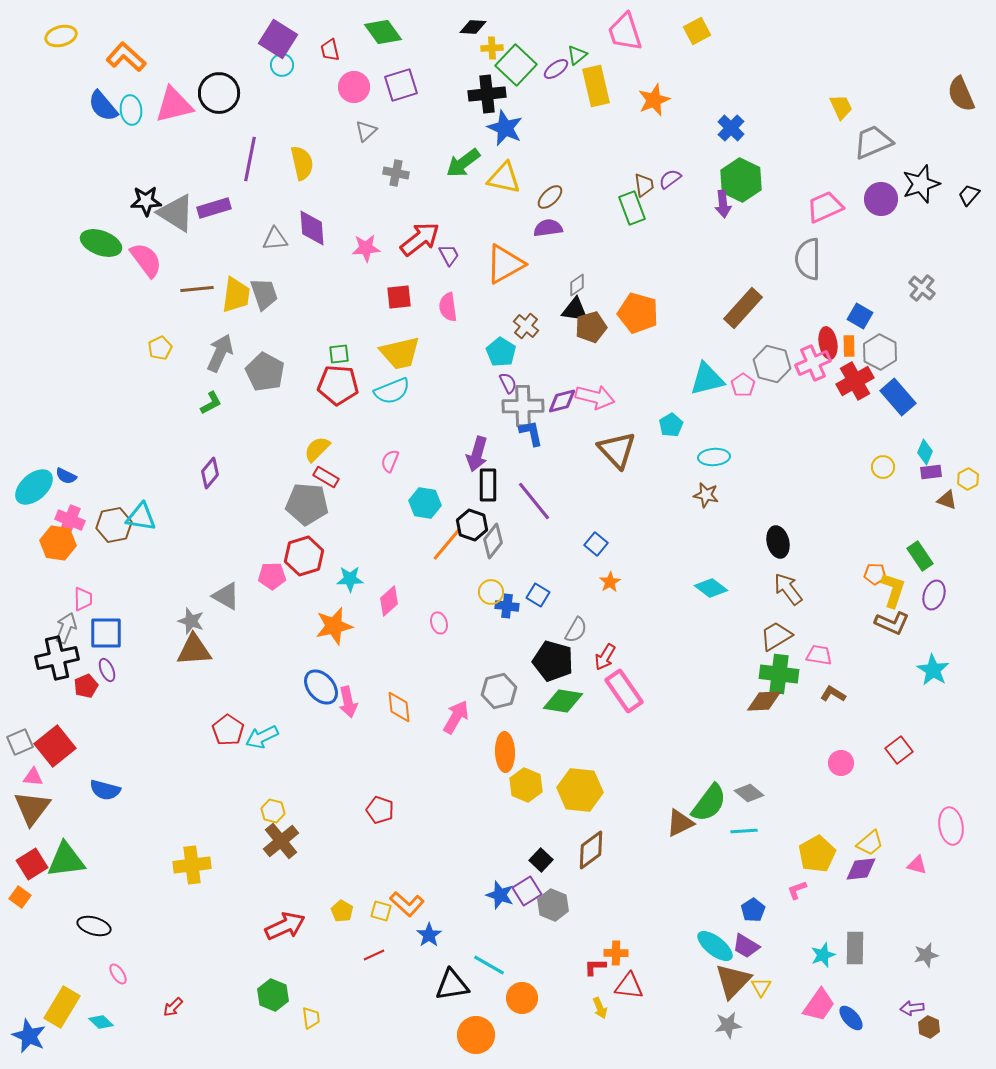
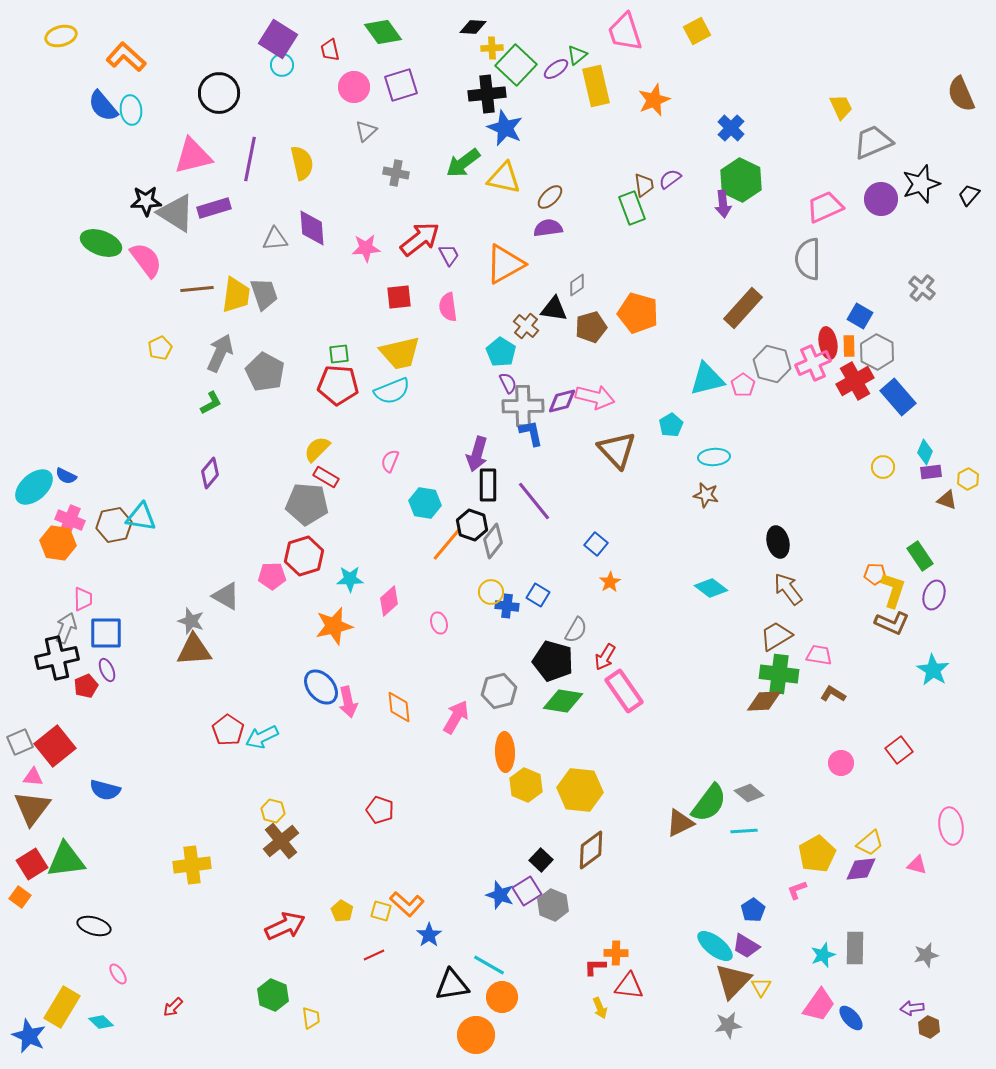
pink triangle at (174, 105): moved 19 px right, 51 px down
black triangle at (575, 310): moved 21 px left, 1 px up
gray hexagon at (880, 352): moved 3 px left
orange circle at (522, 998): moved 20 px left, 1 px up
